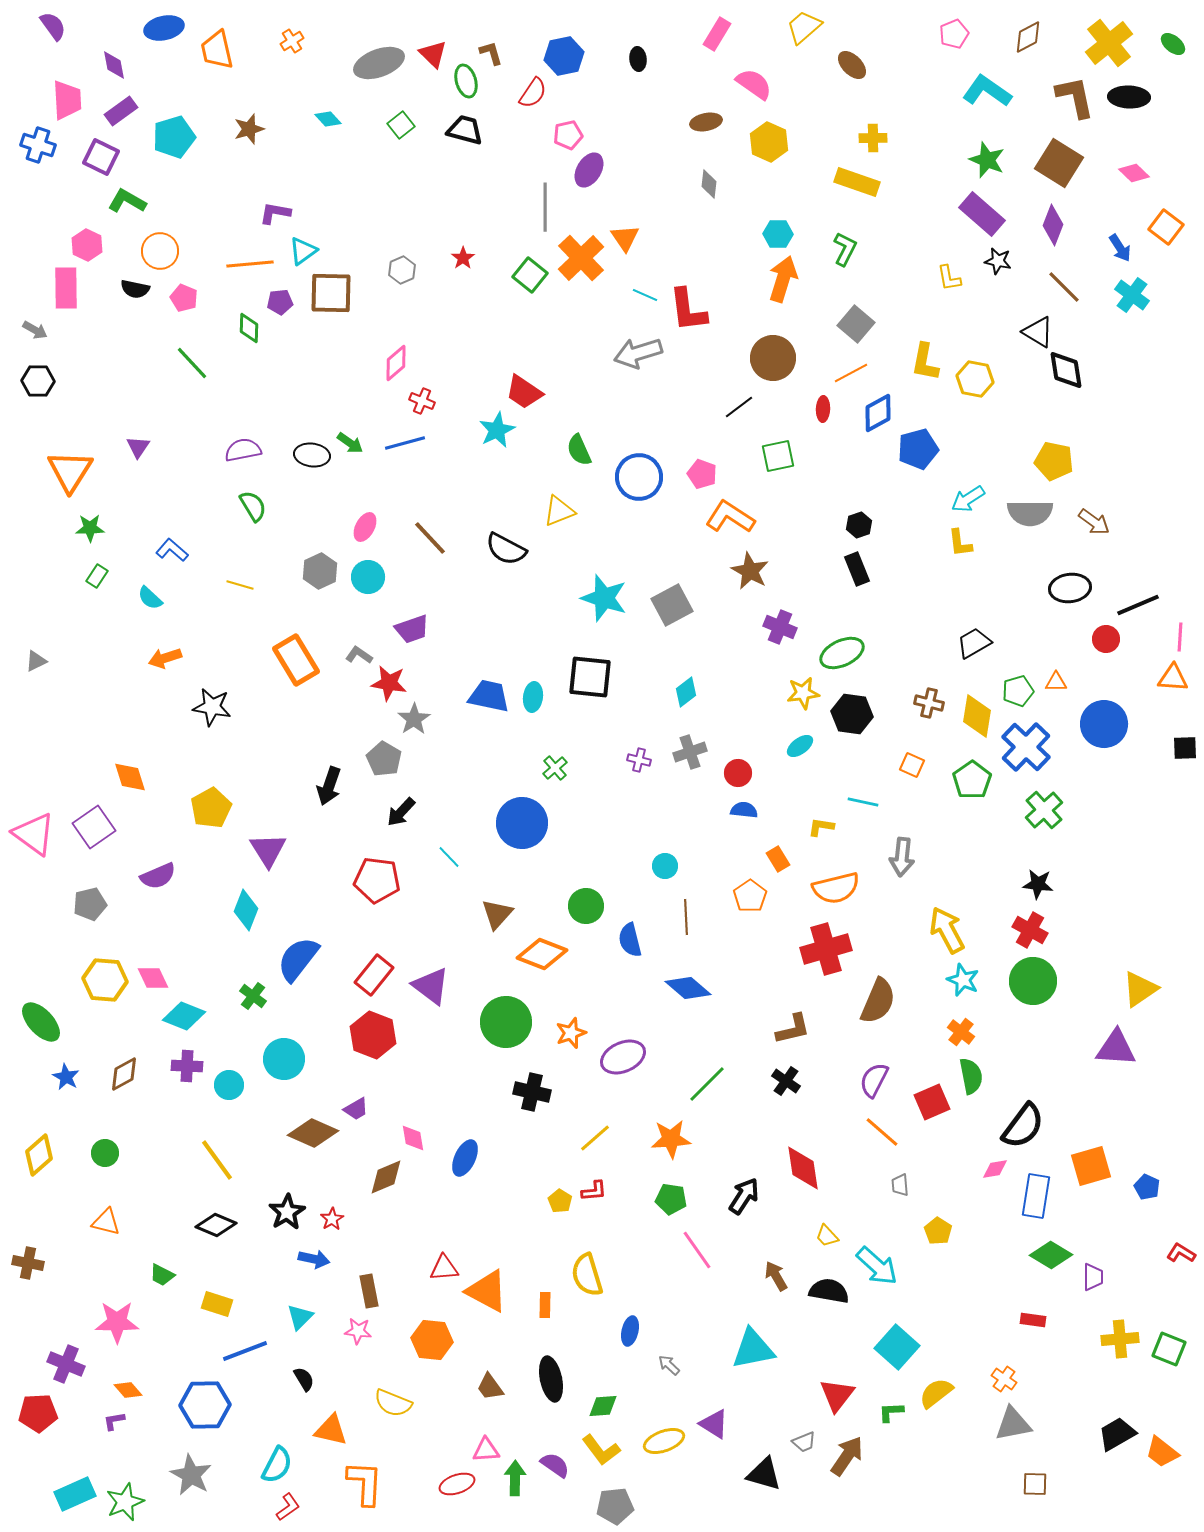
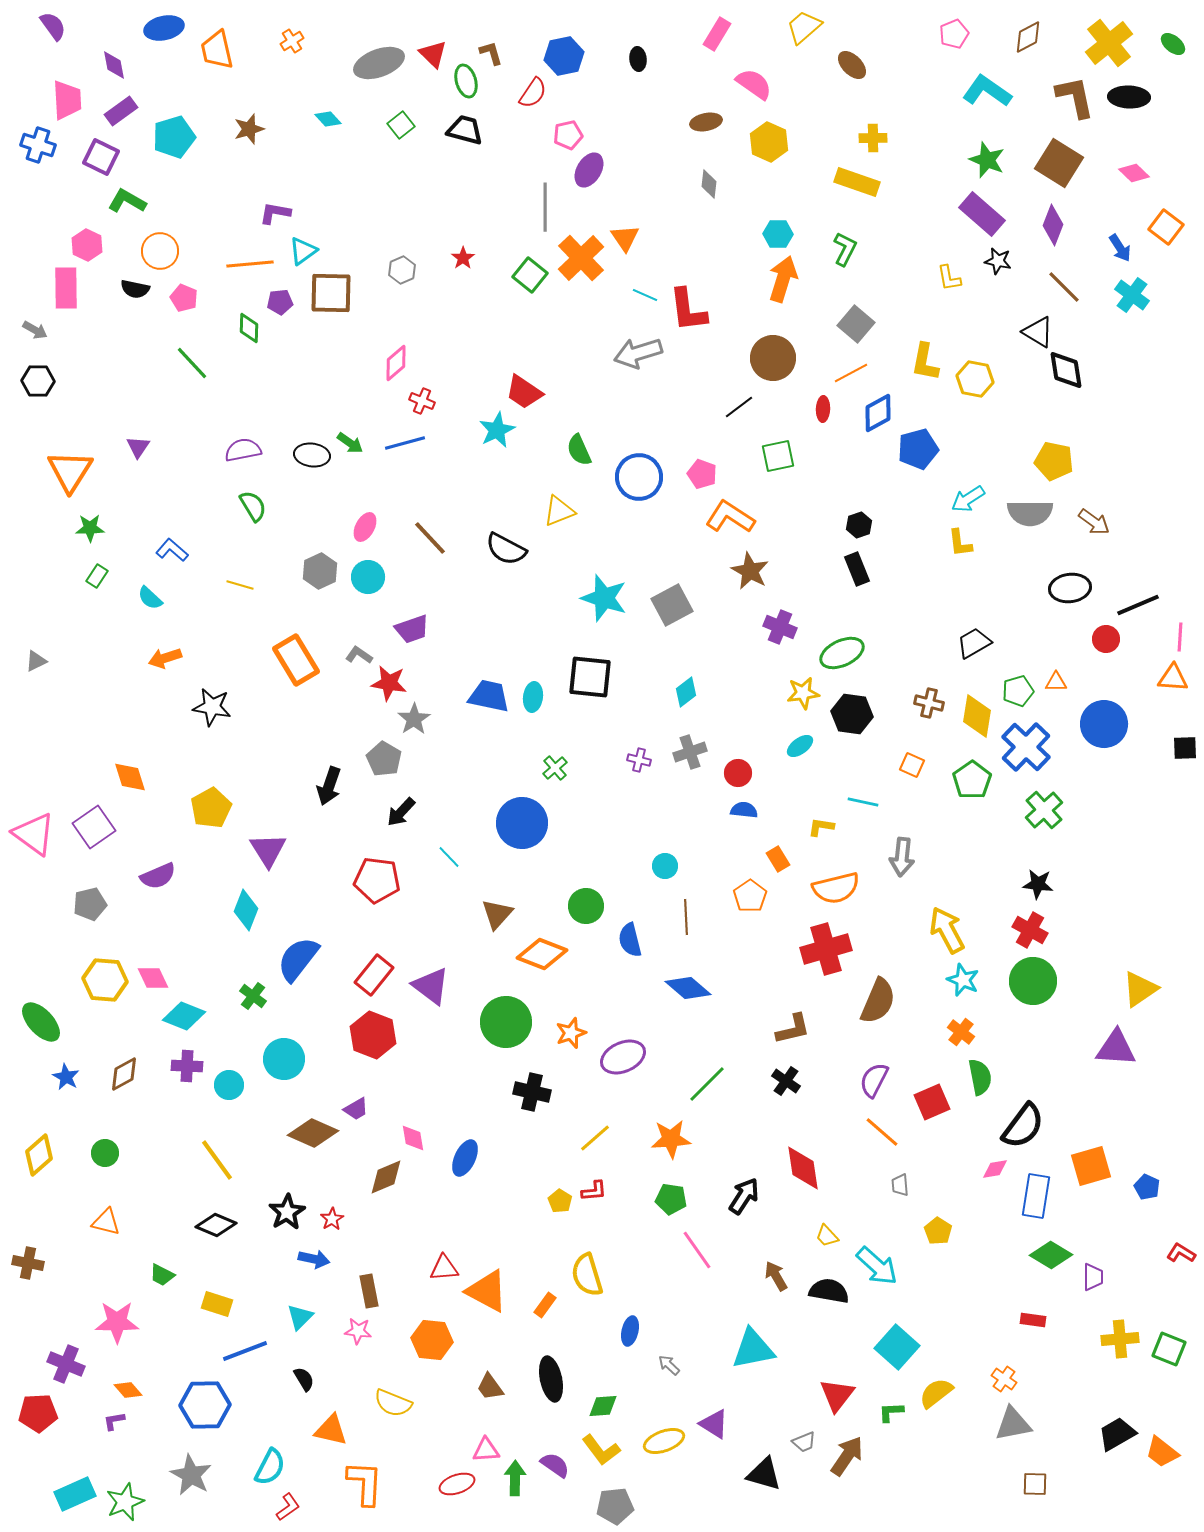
green semicircle at (971, 1076): moved 9 px right, 1 px down
orange rectangle at (545, 1305): rotated 35 degrees clockwise
cyan semicircle at (277, 1465): moved 7 px left, 2 px down
